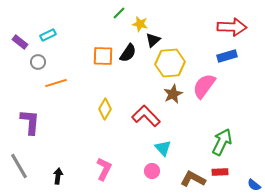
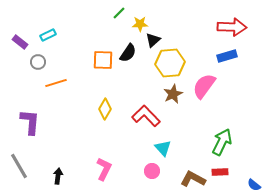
yellow star: rotated 14 degrees counterclockwise
orange square: moved 4 px down
